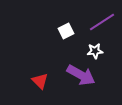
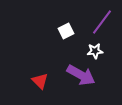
purple line: rotated 20 degrees counterclockwise
